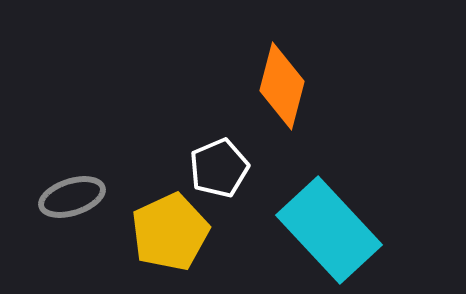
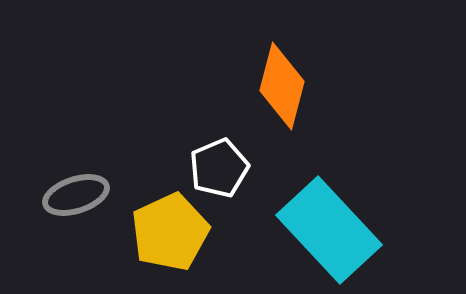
gray ellipse: moved 4 px right, 2 px up
